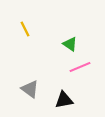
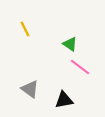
pink line: rotated 60 degrees clockwise
